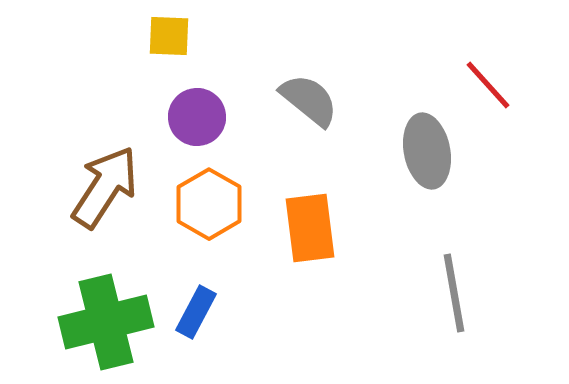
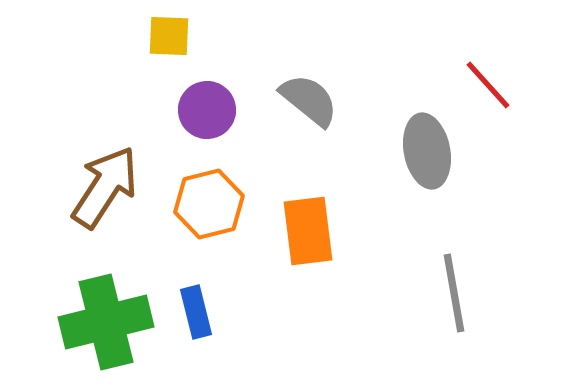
purple circle: moved 10 px right, 7 px up
orange hexagon: rotated 16 degrees clockwise
orange rectangle: moved 2 px left, 3 px down
blue rectangle: rotated 42 degrees counterclockwise
